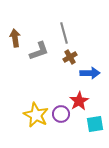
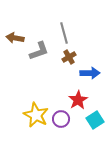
brown arrow: rotated 72 degrees counterclockwise
brown cross: moved 1 px left
red star: moved 1 px left, 1 px up
purple circle: moved 5 px down
cyan square: moved 4 px up; rotated 24 degrees counterclockwise
